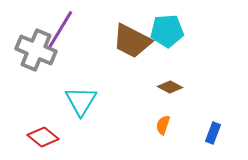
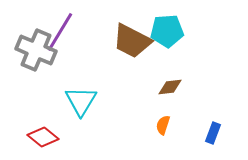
purple line: moved 2 px down
brown diamond: rotated 35 degrees counterclockwise
